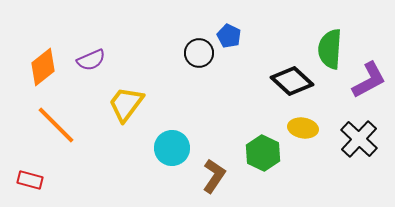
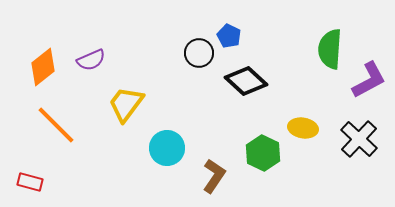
black diamond: moved 46 px left
cyan circle: moved 5 px left
red rectangle: moved 2 px down
